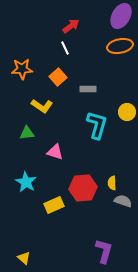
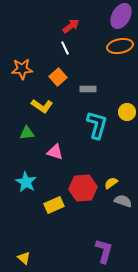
yellow semicircle: moved 1 px left; rotated 56 degrees clockwise
